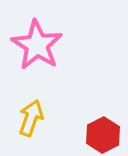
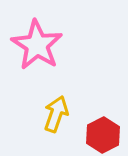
yellow arrow: moved 25 px right, 4 px up
